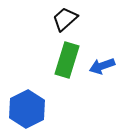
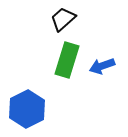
black trapezoid: moved 2 px left
